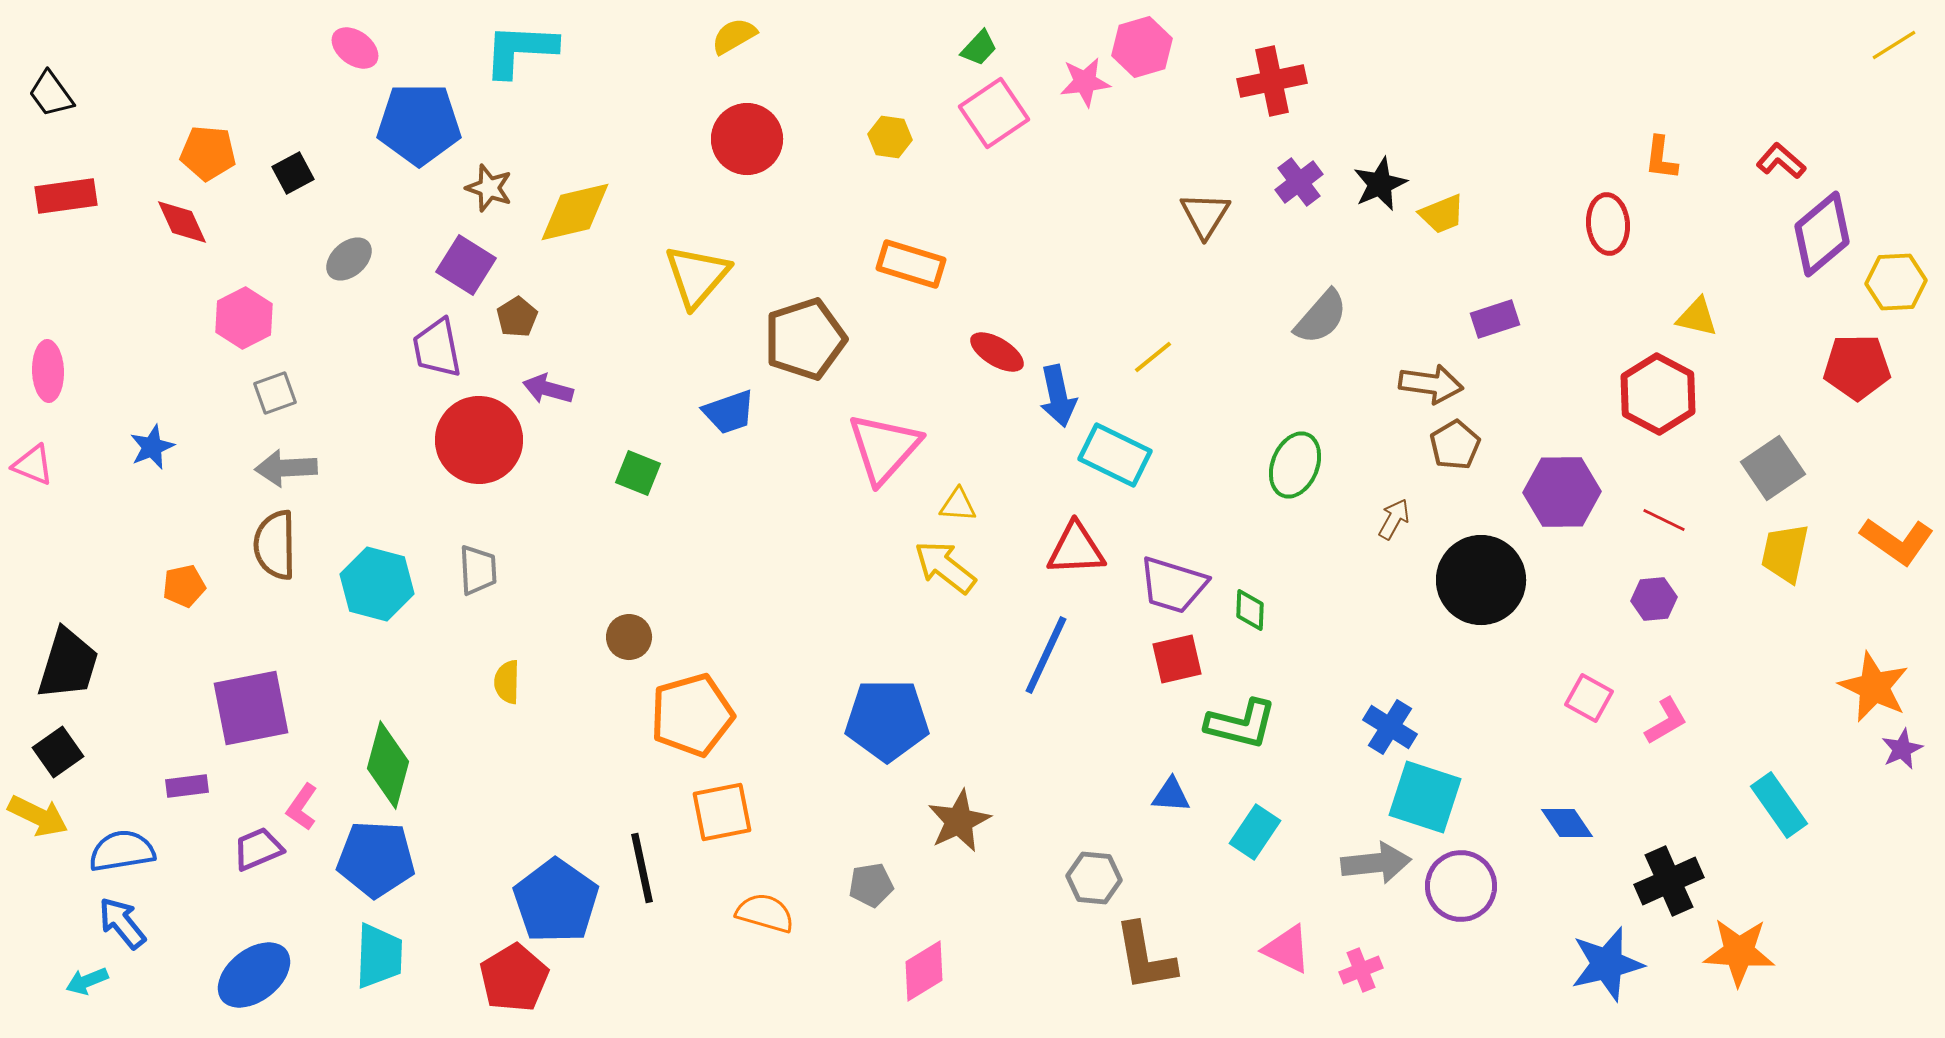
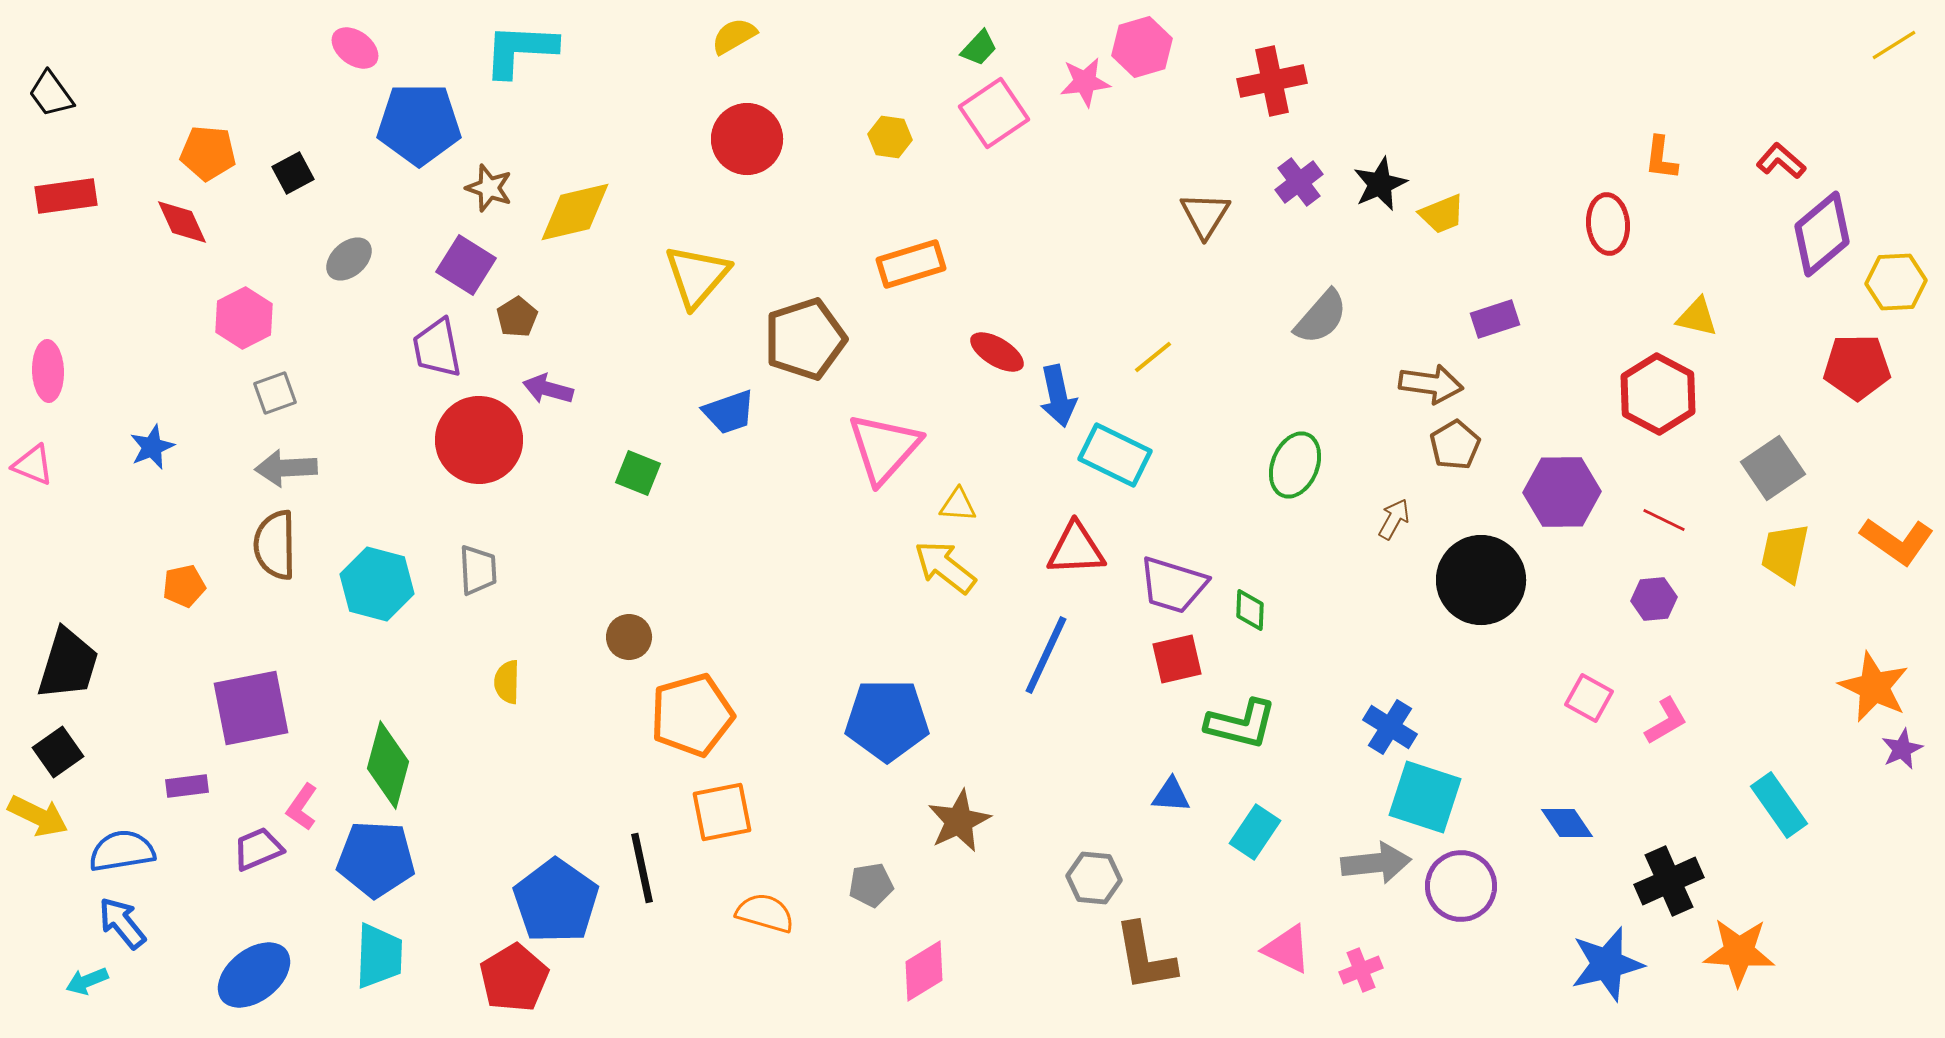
orange rectangle at (911, 264): rotated 34 degrees counterclockwise
